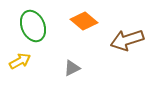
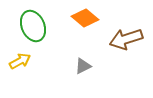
orange diamond: moved 1 px right, 3 px up
brown arrow: moved 1 px left, 1 px up
gray triangle: moved 11 px right, 2 px up
